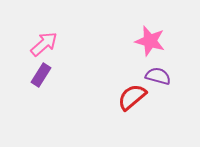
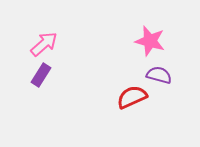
purple semicircle: moved 1 px right, 1 px up
red semicircle: rotated 16 degrees clockwise
